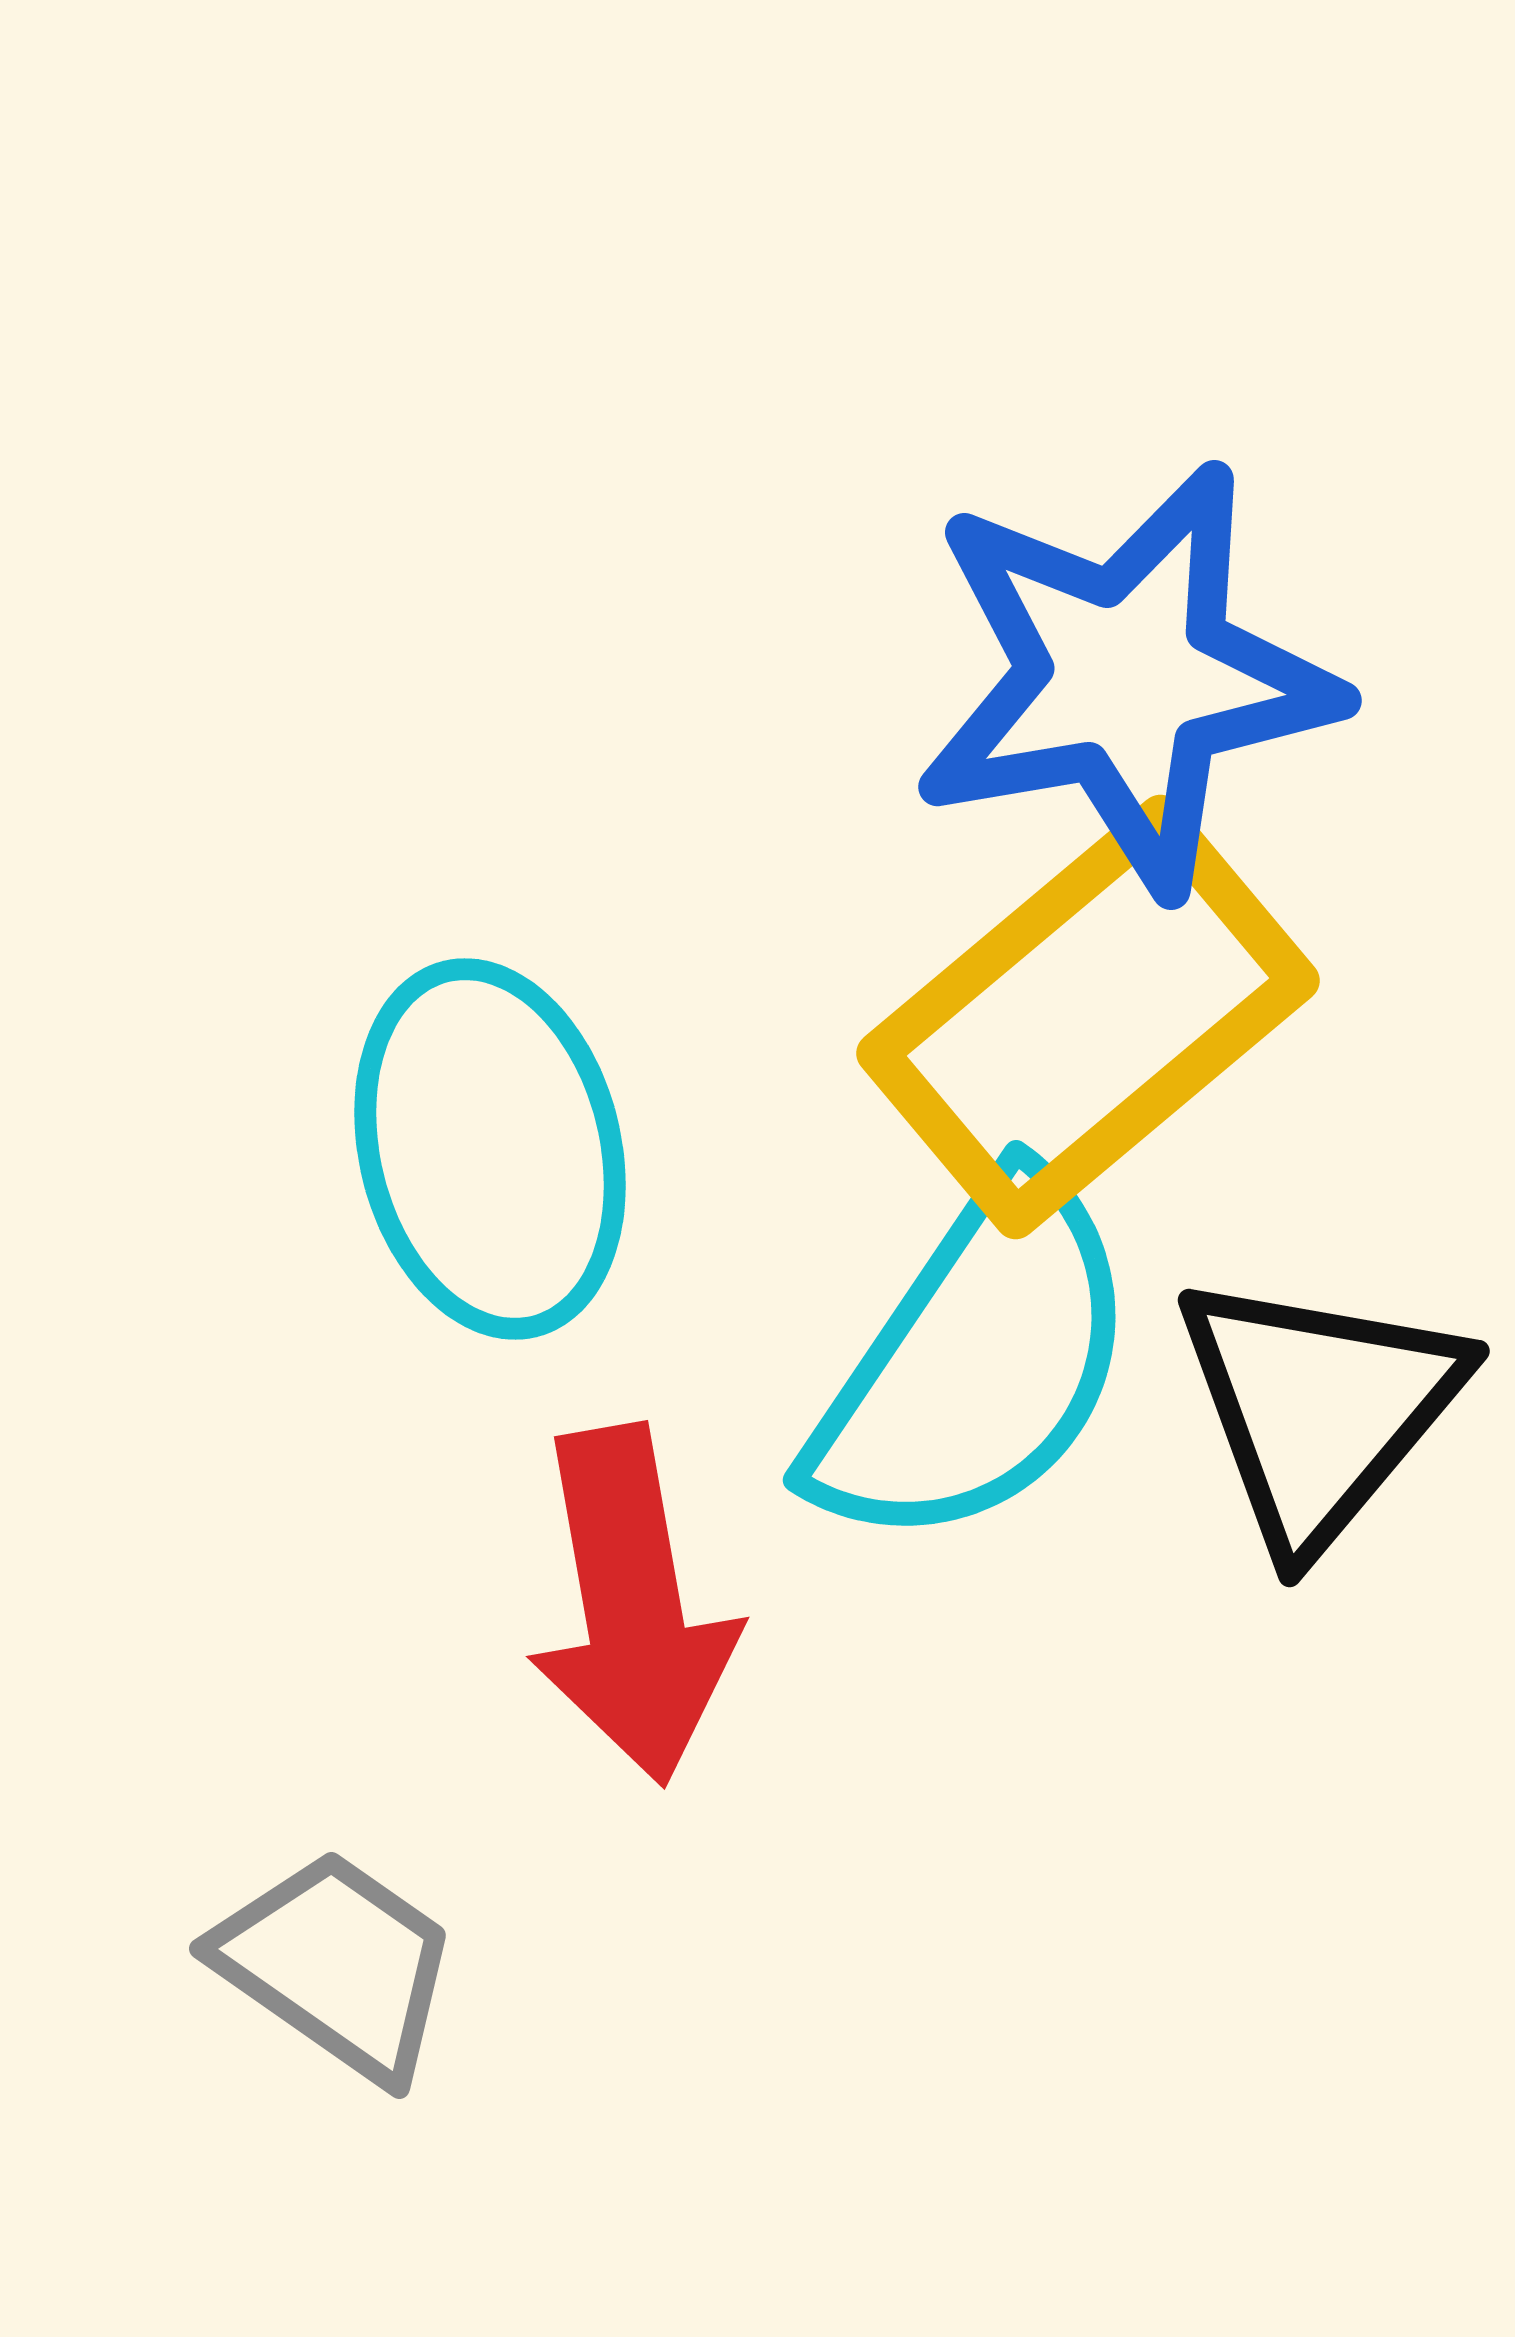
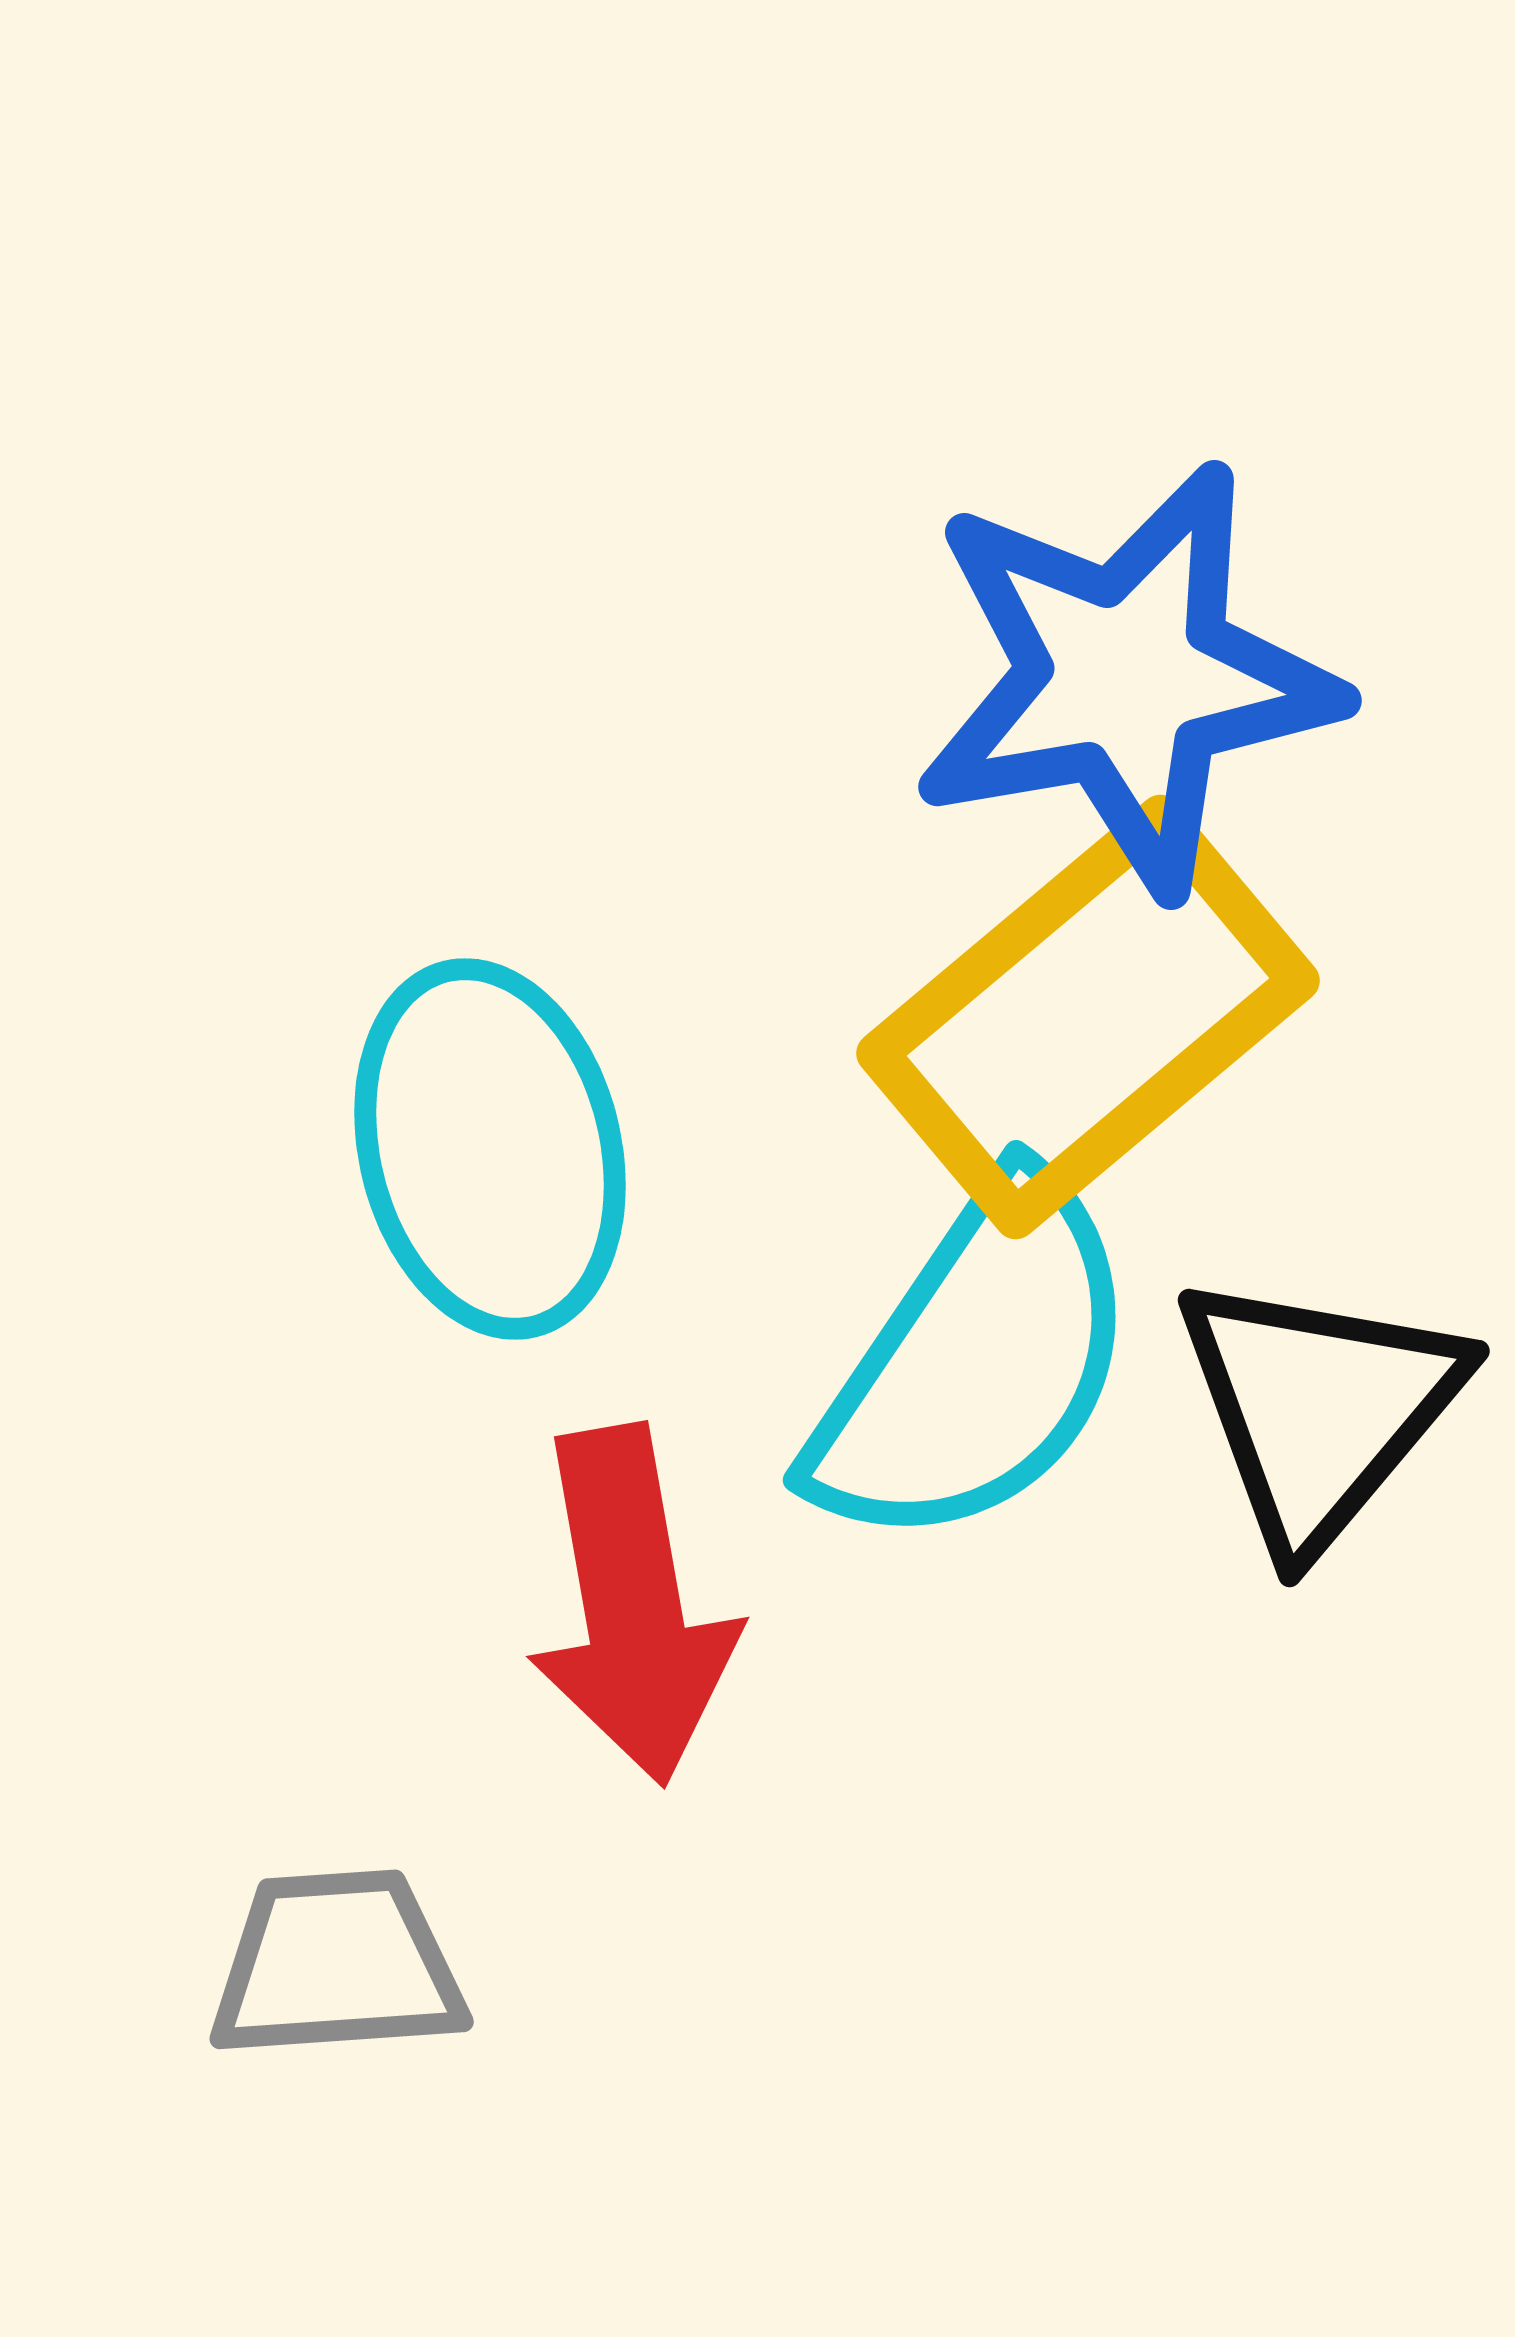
gray trapezoid: rotated 39 degrees counterclockwise
